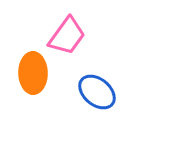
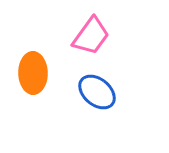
pink trapezoid: moved 24 px right
